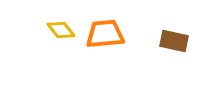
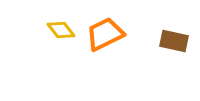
orange trapezoid: rotated 21 degrees counterclockwise
